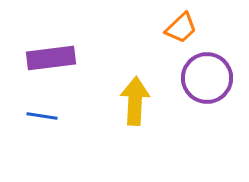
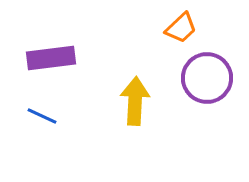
blue line: rotated 16 degrees clockwise
